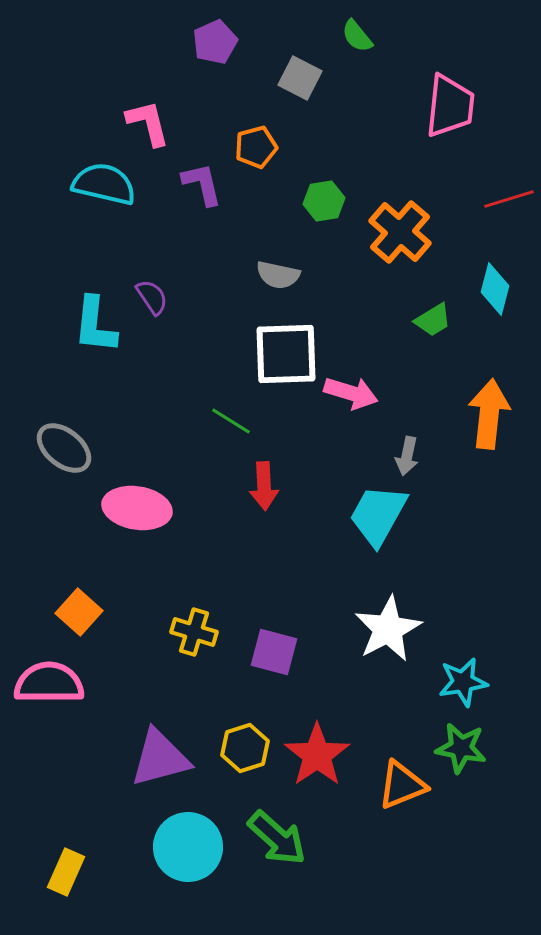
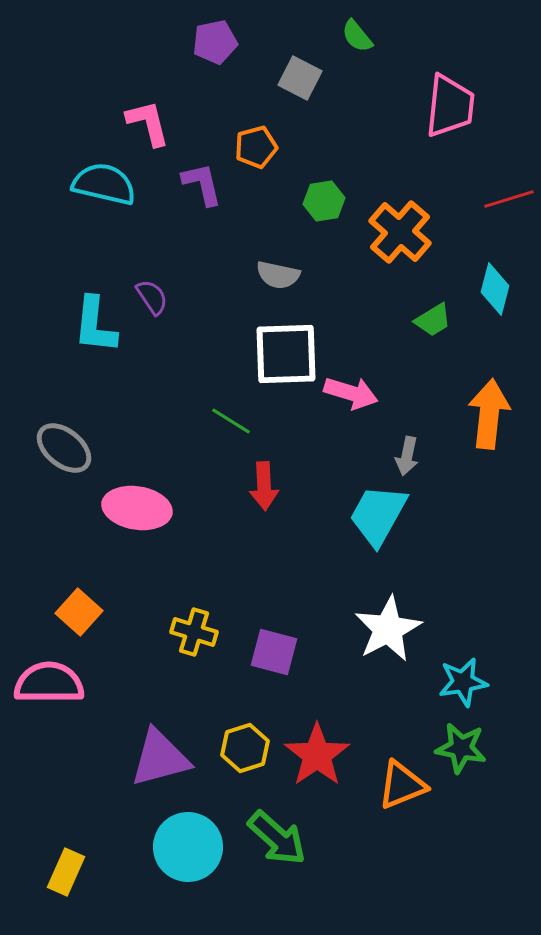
purple pentagon: rotated 12 degrees clockwise
